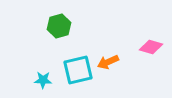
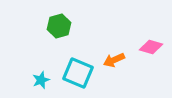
orange arrow: moved 6 px right, 2 px up
cyan square: moved 3 px down; rotated 36 degrees clockwise
cyan star: moved 2 px left; rotated 24 degrees counterclockwise
